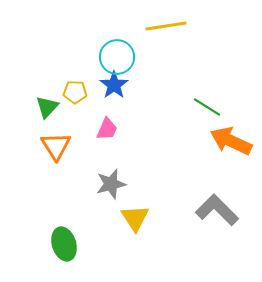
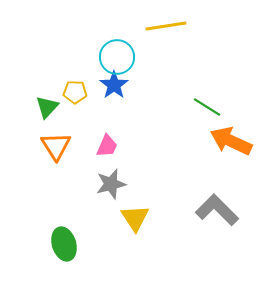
pink trapezoid: moved 17 px down
